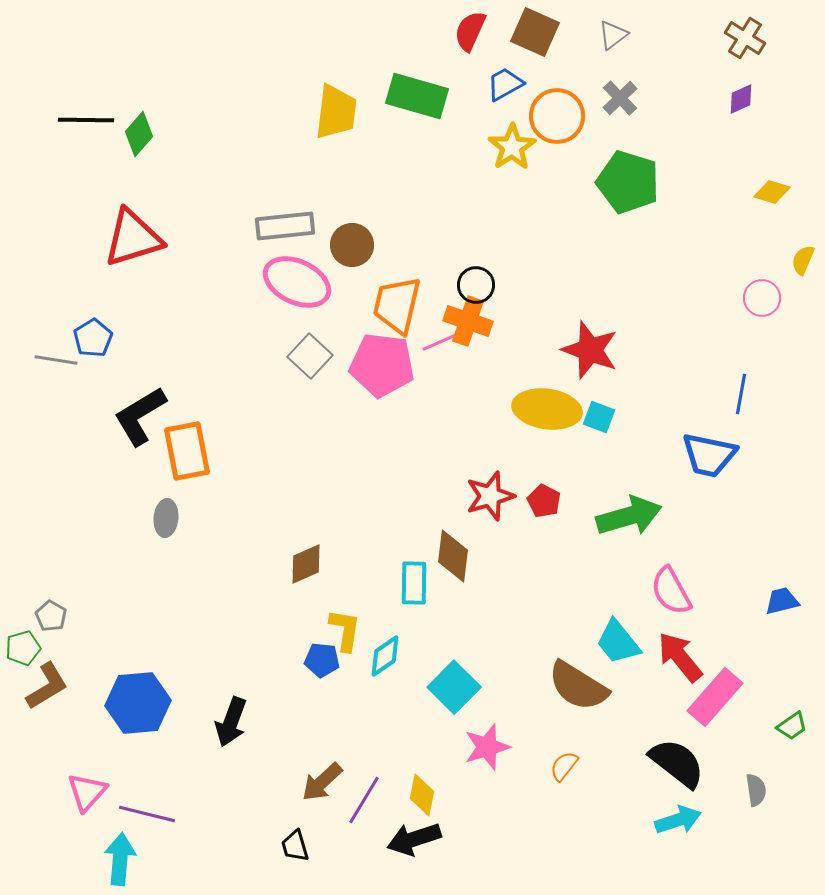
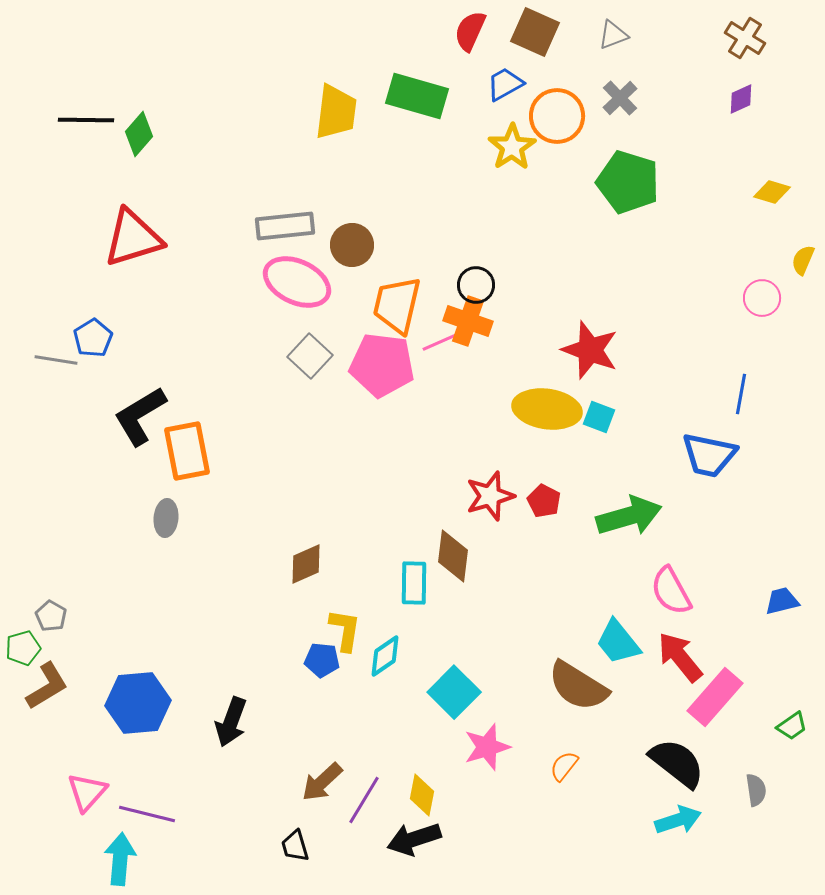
gray triangle at (613, 35): rotated 16 degrees clockwise
cyan square at (454, 687): moved 5 px down
